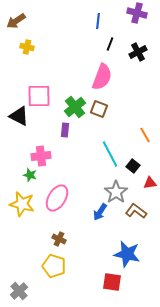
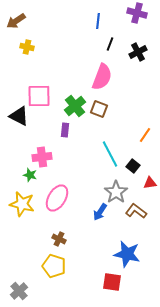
green cross: moved 1 px up
orange line: rotated 63 degrees clockwise
pink cross: moved 1 px right, 1 px down
